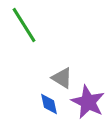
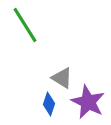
green line: moved 1 px right
blue diamond: rotated 30 degrees clockwise
